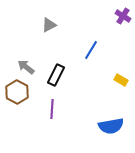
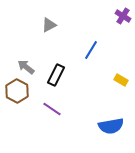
brown hexagon: moved 1 px up
purple line: rotated 60 degrees counterclockwise
